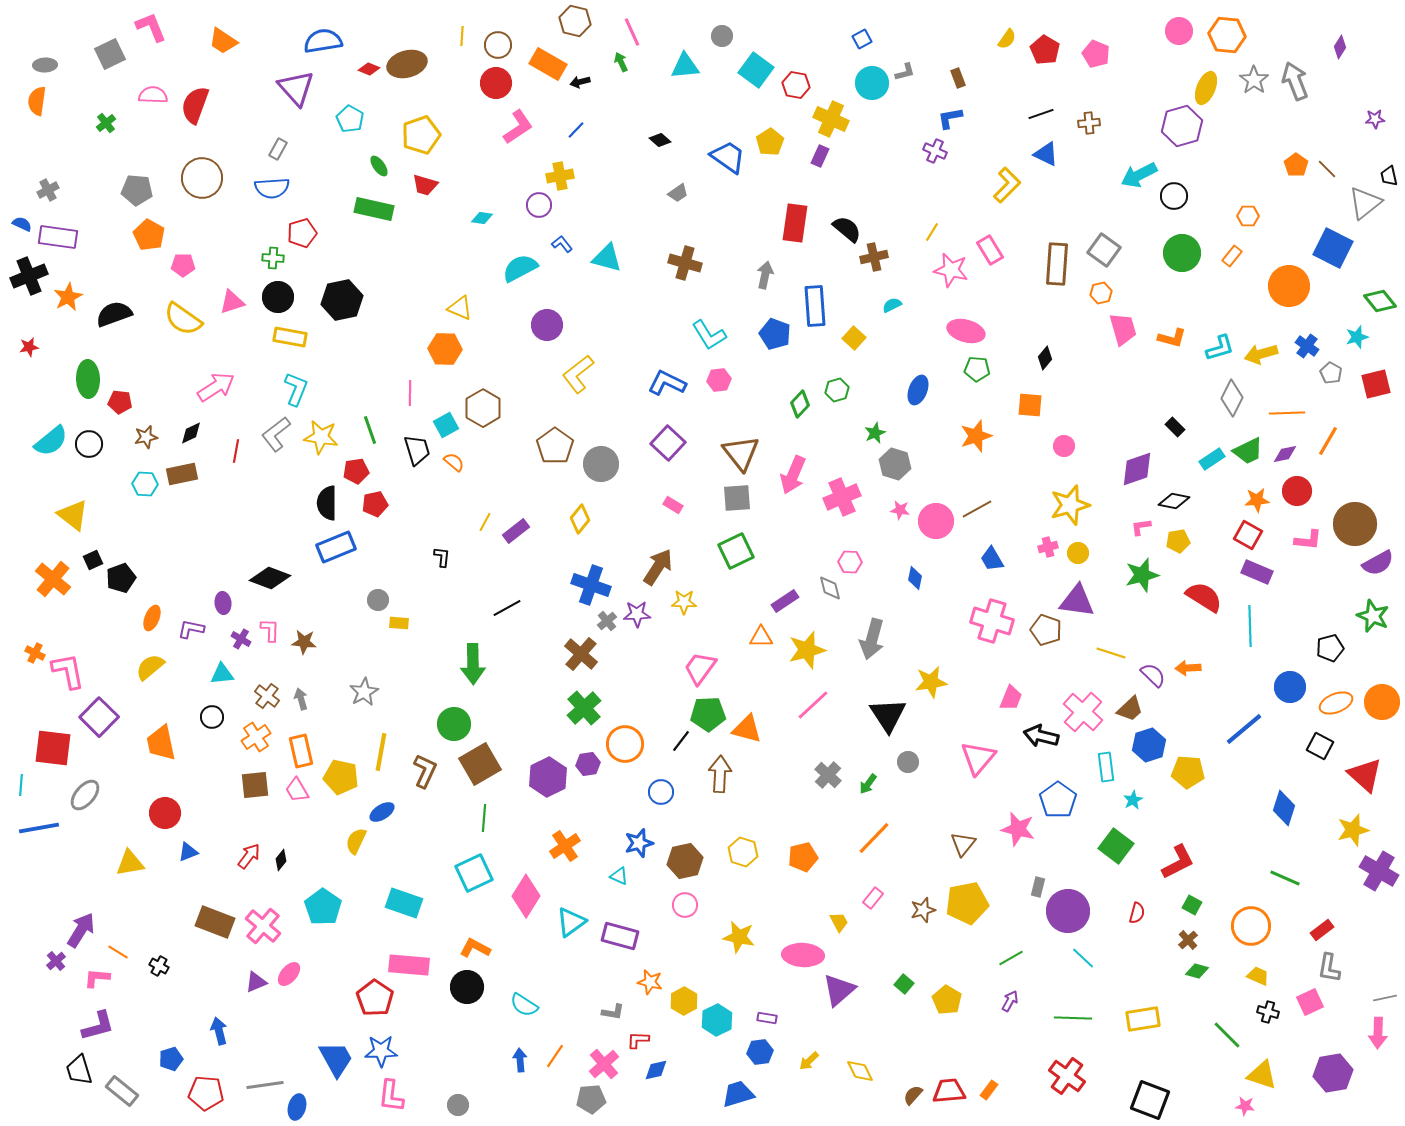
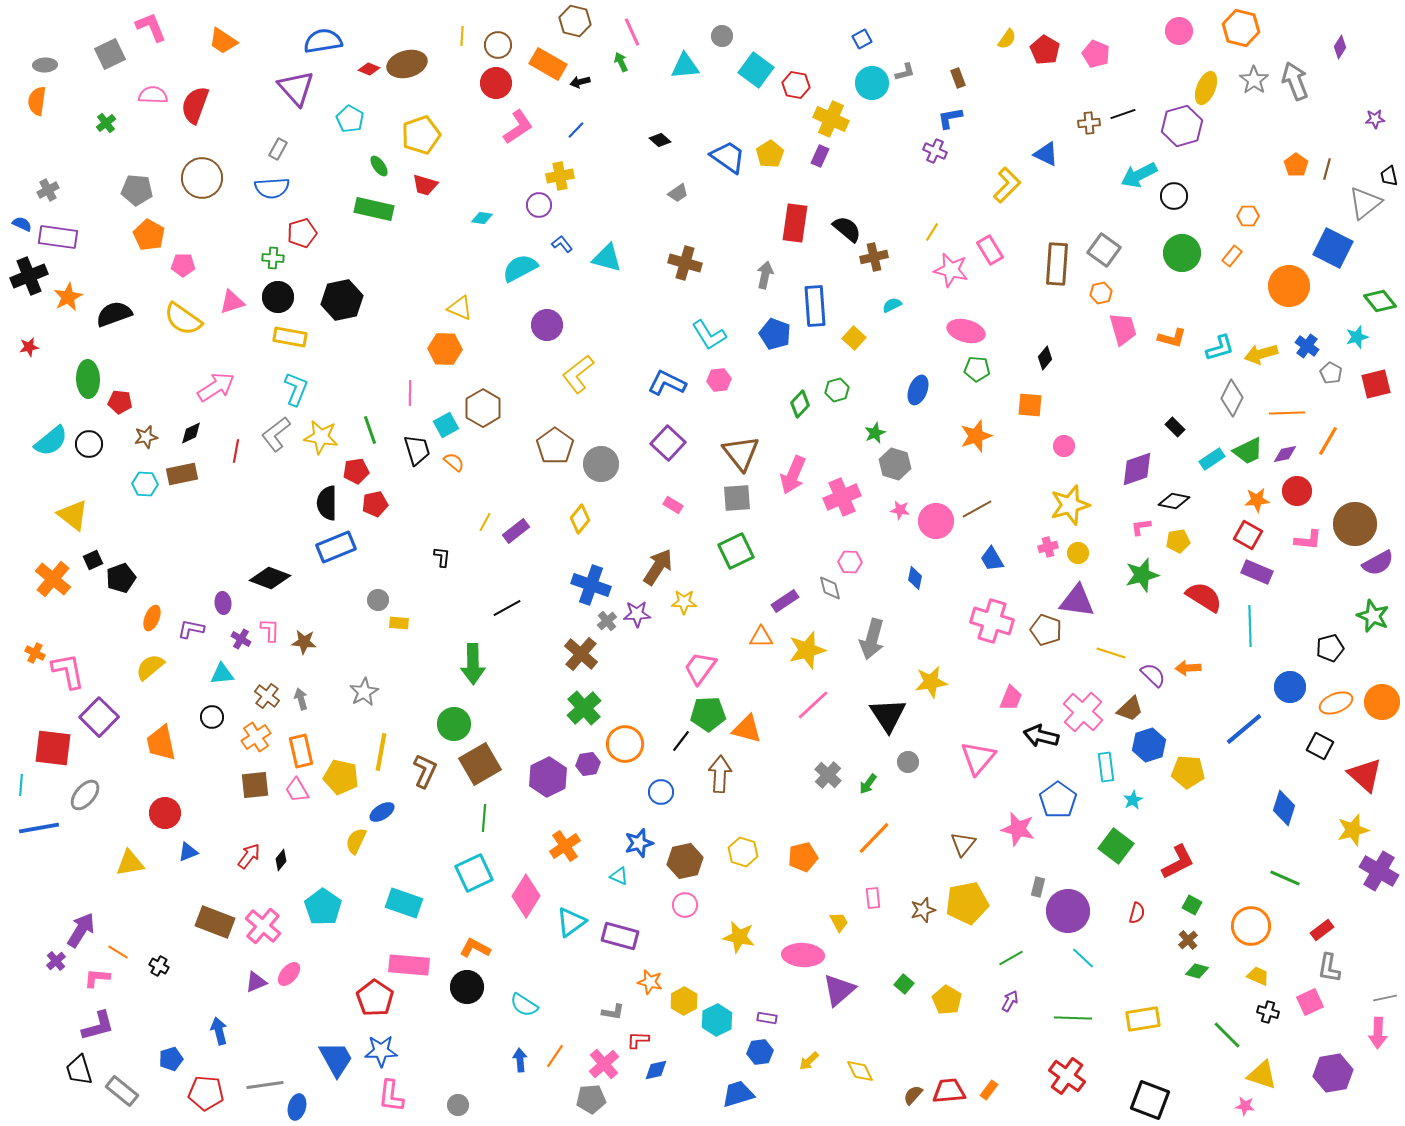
orange hexagon at (1227, 35): moved 14 px right, 7 px up; rotated 9 degrees clockwise
black line at (1041, 114): moved 82 px right
yellow pentagon at (770, 142): moved 12 px down
brown line at (1327, 169): rotated 60 degrees clockwise
pink rectangle at (873, 898): rotated 45 degrees counterclockwise
